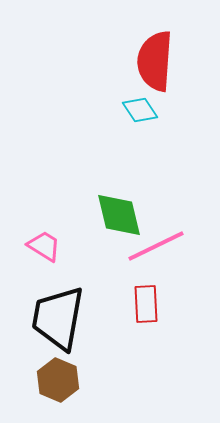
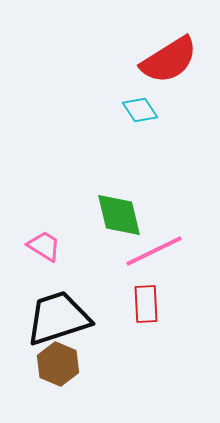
red semicircle: moved 14 px right, 1 px up; rotated 126 degrees counterclockwise
pink line: moved 2 px left, 5 px down
black trapezoid: rotated 62 degrees clockwise
brown hexagon: moved 16 px up
